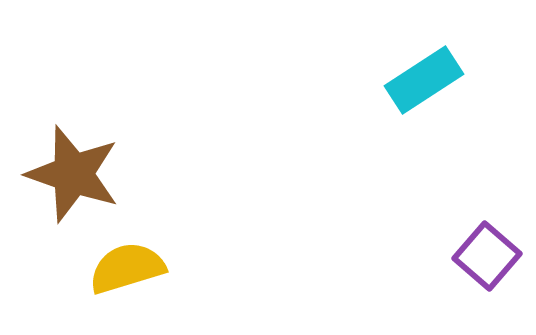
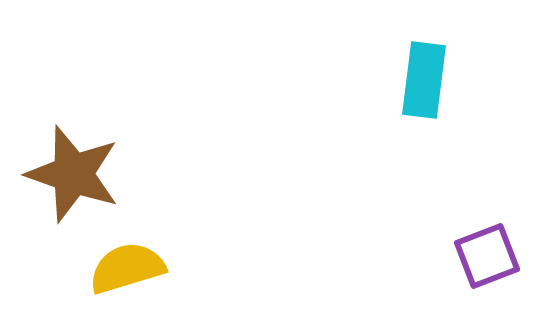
cyan rectangle: rotated 50 degrees counterclockwise
purple square: rotated 28 degrees clockwise
